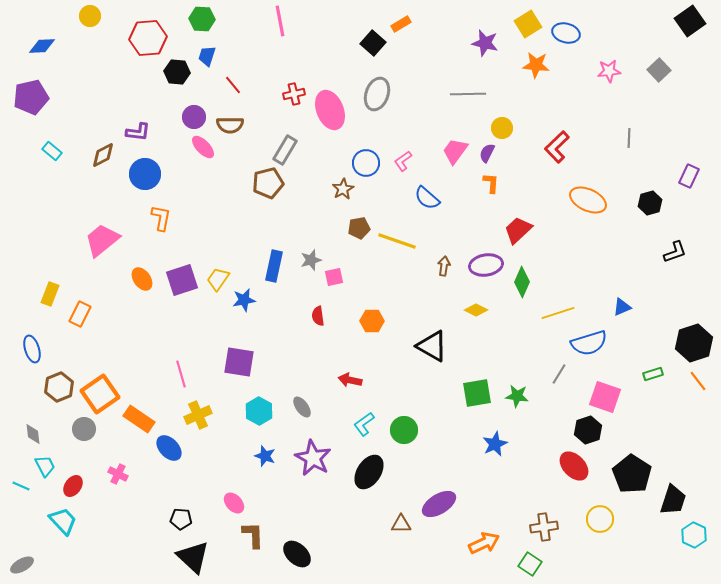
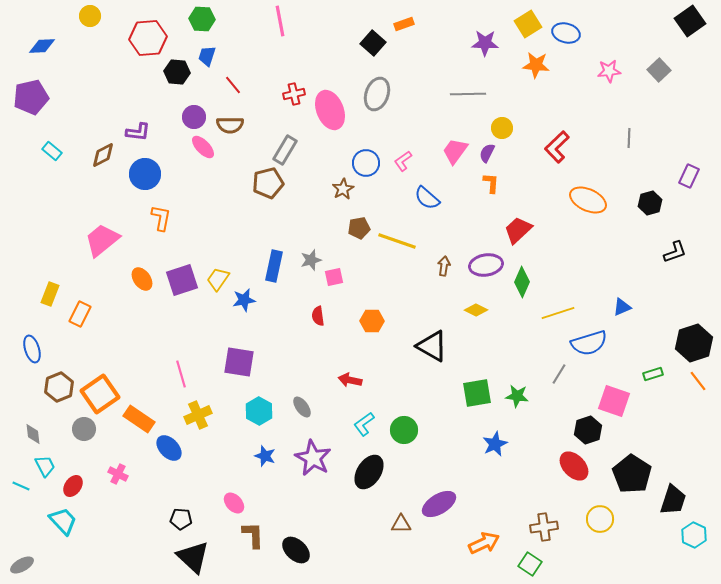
orange rectangle at (401, 24): moved 3 px right; rotated 12 degrees clockwise
purple star at (485, 43): rotated 12 degrees counterclockwise
pink square at (605, 397): moved 9 px right, 4 px down
black ellipse at (297, 554): moved 1 px left, 4 px up
